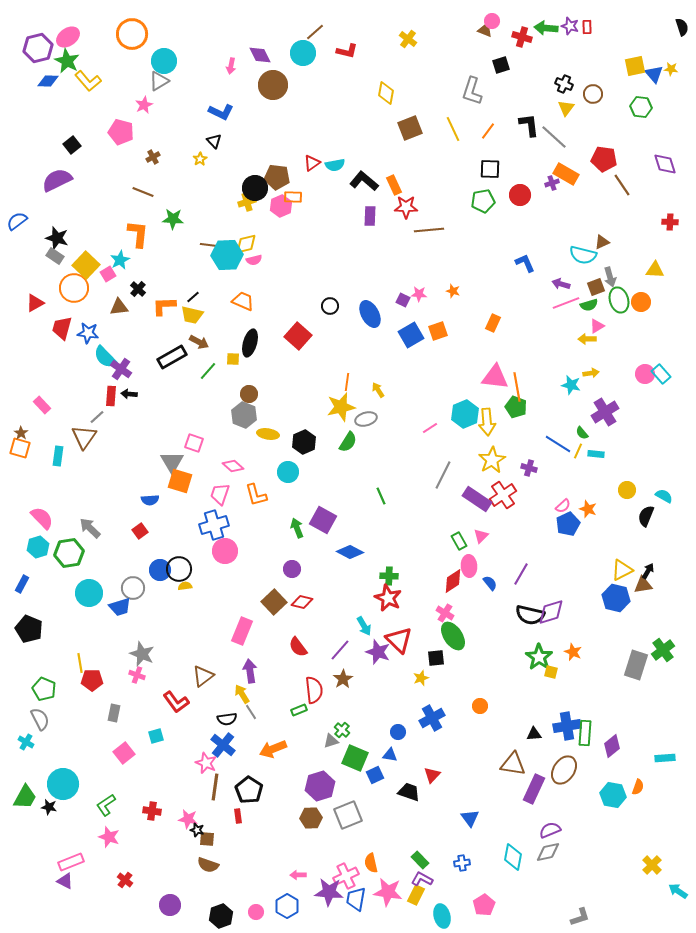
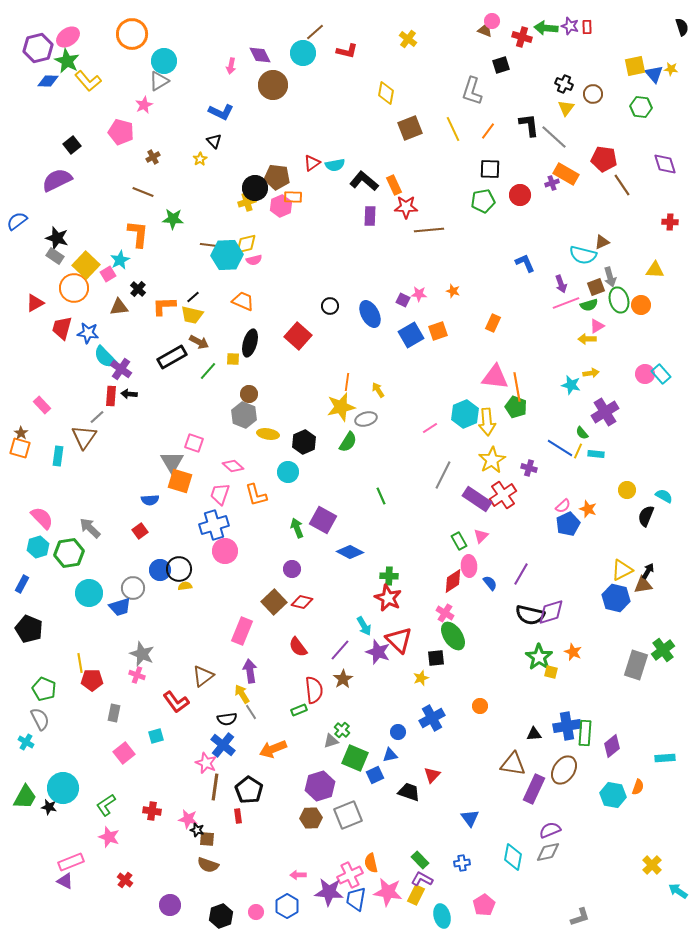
purple arrow at (561, 284): rotated 126 degrees counterclockwise
orange circle at (641, 302): moved 3 px down
blue line at (558, 444): moved 2 px right, 4 px down
blue triangle at (390, 755): rotated 21 degrees counterclockwise
cyan circle at (63, 784): moved 4 px down
pink cross at (346, 876): moved 4 px right, 1 px up
